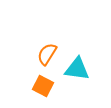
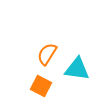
orange square: moved 2 px left
